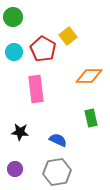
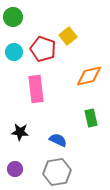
red pentagon: rotated 10 degrees counterclockwise
orange diamond: rotated 12 degrees counterclockwise
